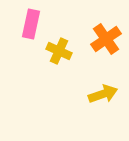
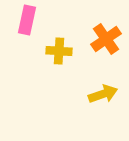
pink rectangle: moved 4 px left, 4 px up
yellow cross: rotated 20 degrees counterclockwise
